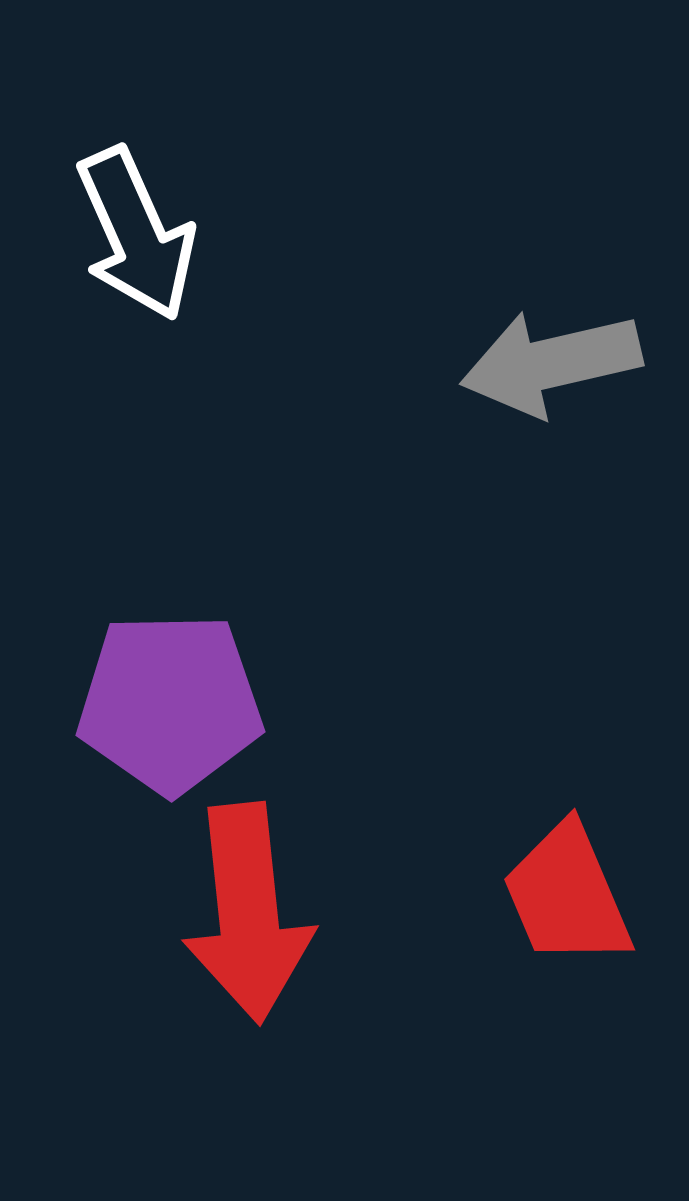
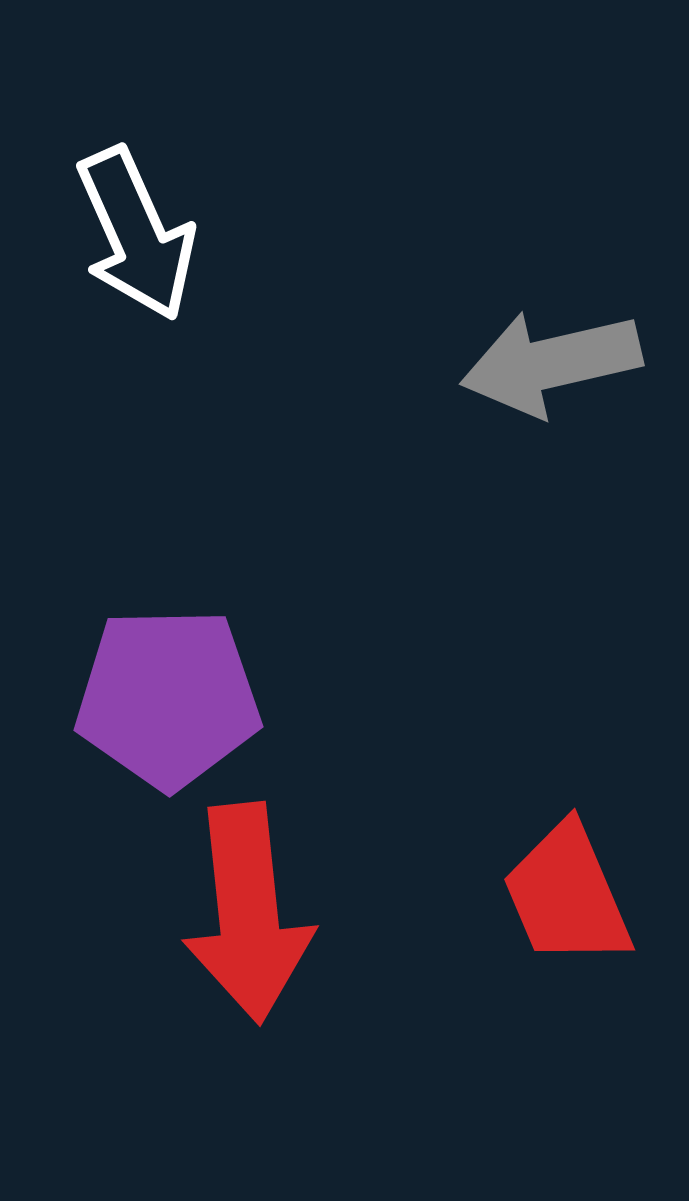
purple pentagon: moved 2 px left, 5 px up
